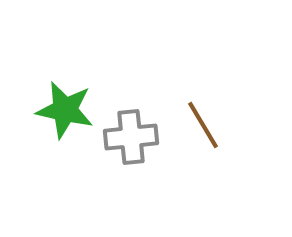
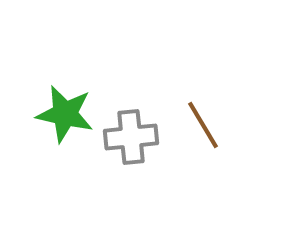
green star: moved 4 px down
